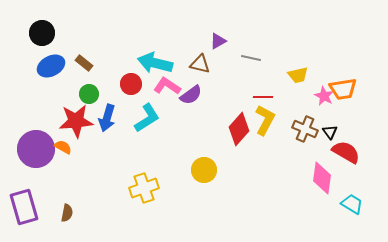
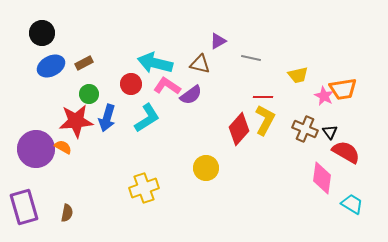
brown rectangle: rotated 66 degrees counterclockwise
yellow circle: moved 2 px right, 2 px up
